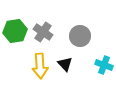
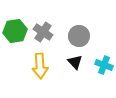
gray circle: moved 1 px left
black triangle: moved 10 px right, 2 px up
